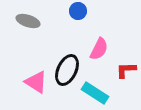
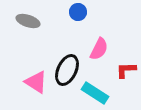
blue circle: moved 1 px down
